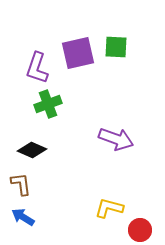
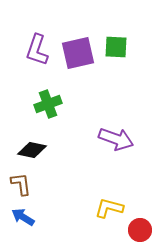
purple L-shape: moved 18 px up
black diamond: rotated 12 degrees counterclockwise
